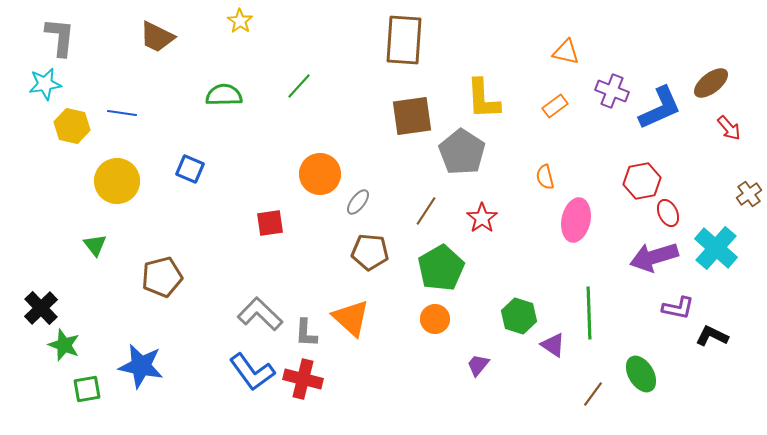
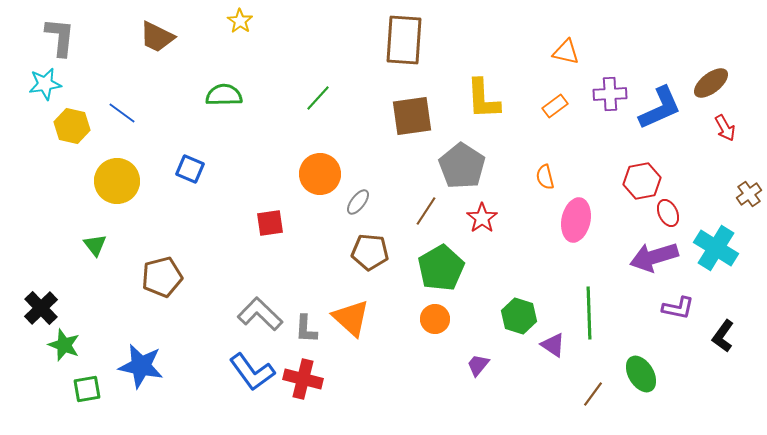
green line at (299, 86): moved 19 px right, 12 px down
purple cross at (612, 91): moved 2 px left, 3 px down; rotated 24 degrees counterclockwise
blue line at (122, 113): rotated 28 degrees clockwise
red arrow at (729, 128): moved 4 px left; rotated 12 degrees clockwise
gray pentagon at (462, 152): moved 14 px down
cyan cross at (716, 248): rotated 9 degrees counterclockwise
gray L-shape at (306, 333): moved 4 px up
black L-shape at (712, 336): moved 11 px right; rotated 80 degrees counterclockwise
